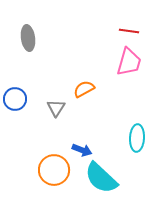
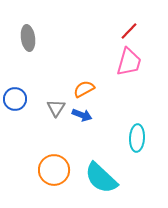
red line: rotated 54 degrees counterclockwise
blue arrow: moved 35 px up
